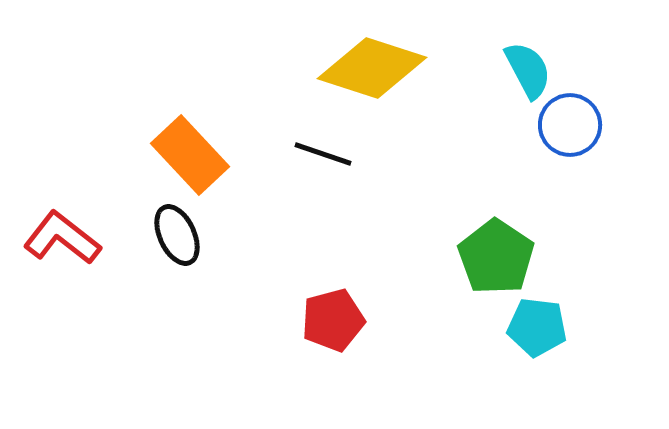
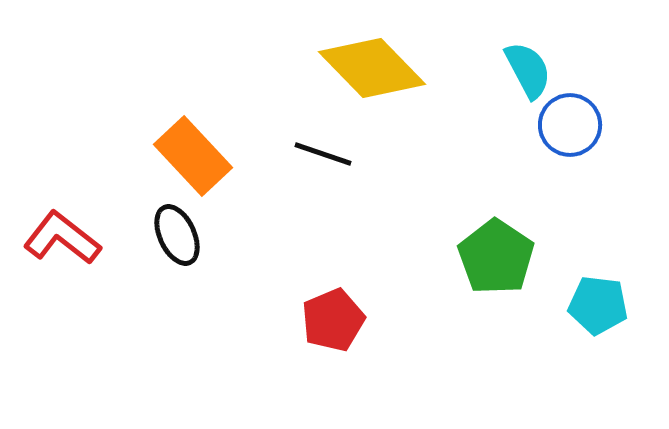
yellow diamond: rotated 28 degrees clockwise
orange rectangle: moved 3 px right, 1 px down
red pentagon: rotated 8 degrees counterclockwise
cyan pentagon: moved 61 px right, 22 px up
